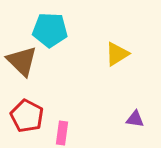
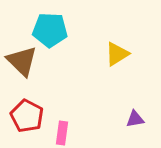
purple triangle: rotated 18 degrees counterclockwise
